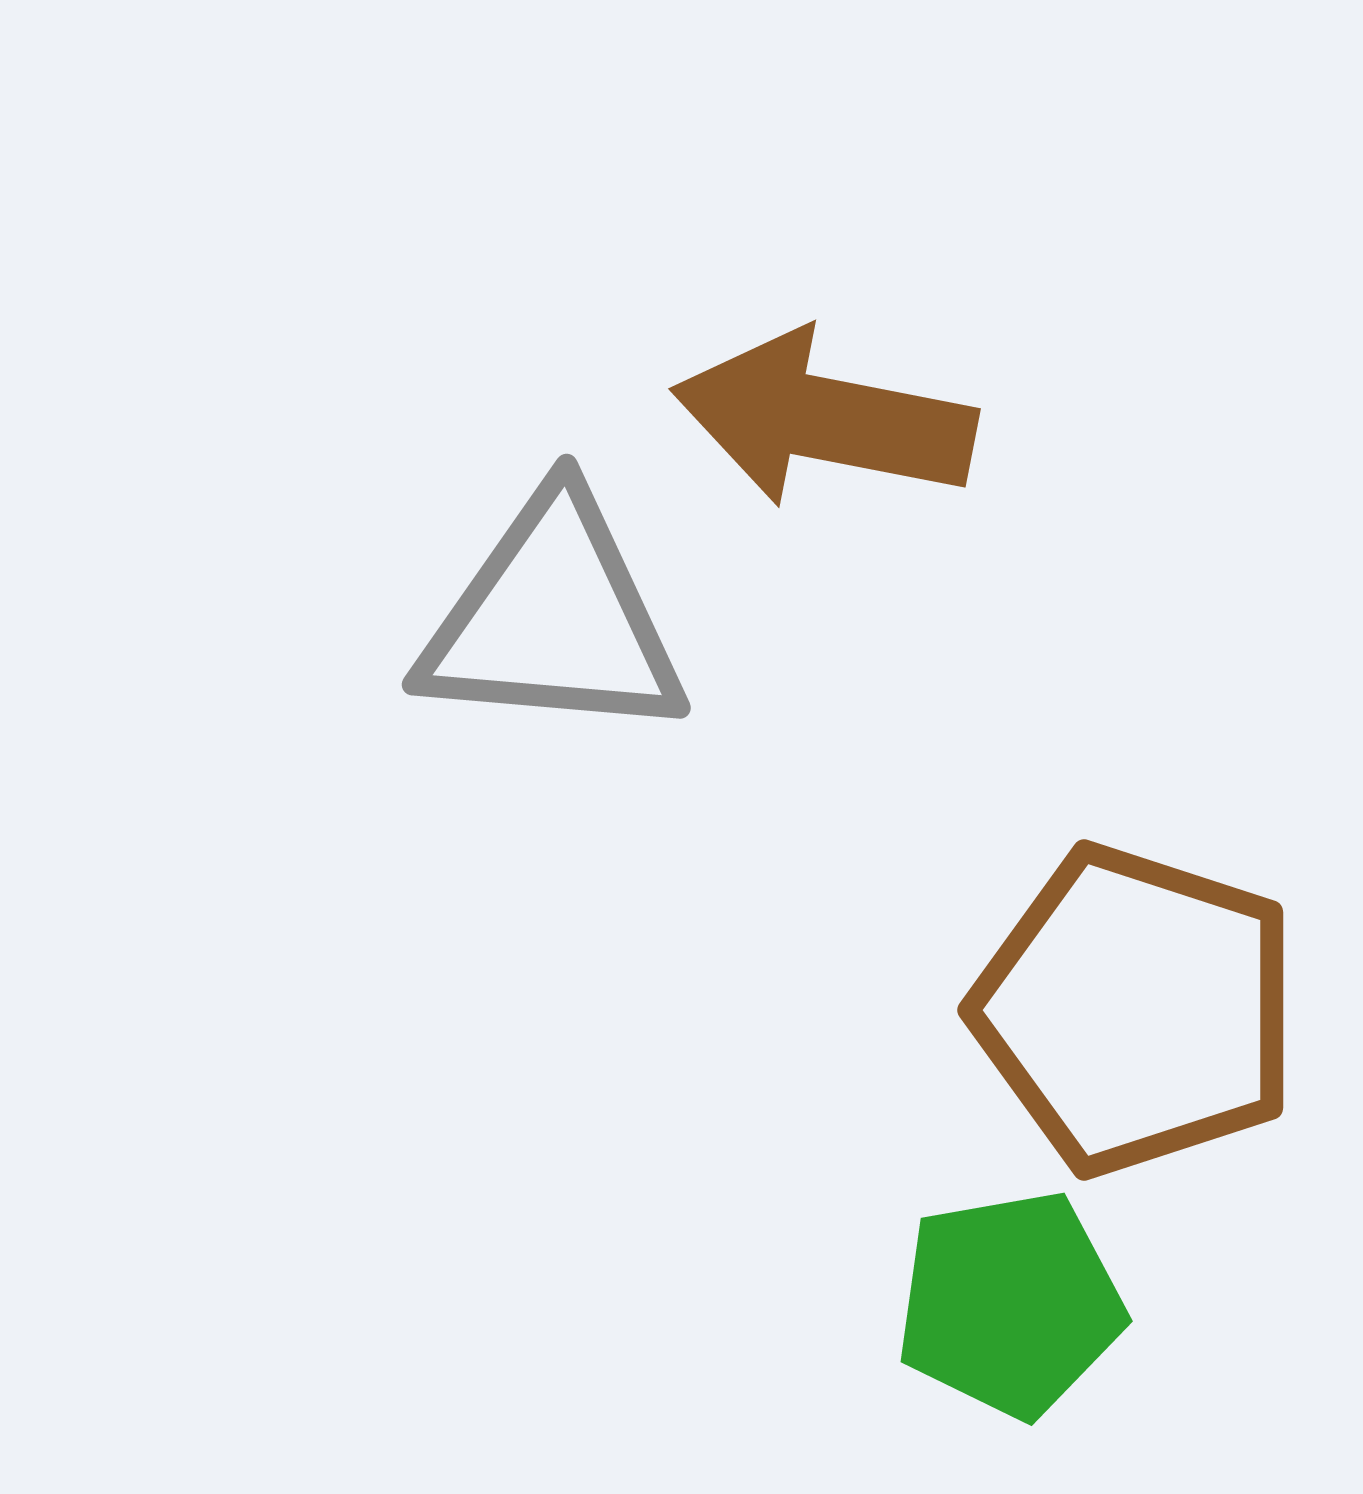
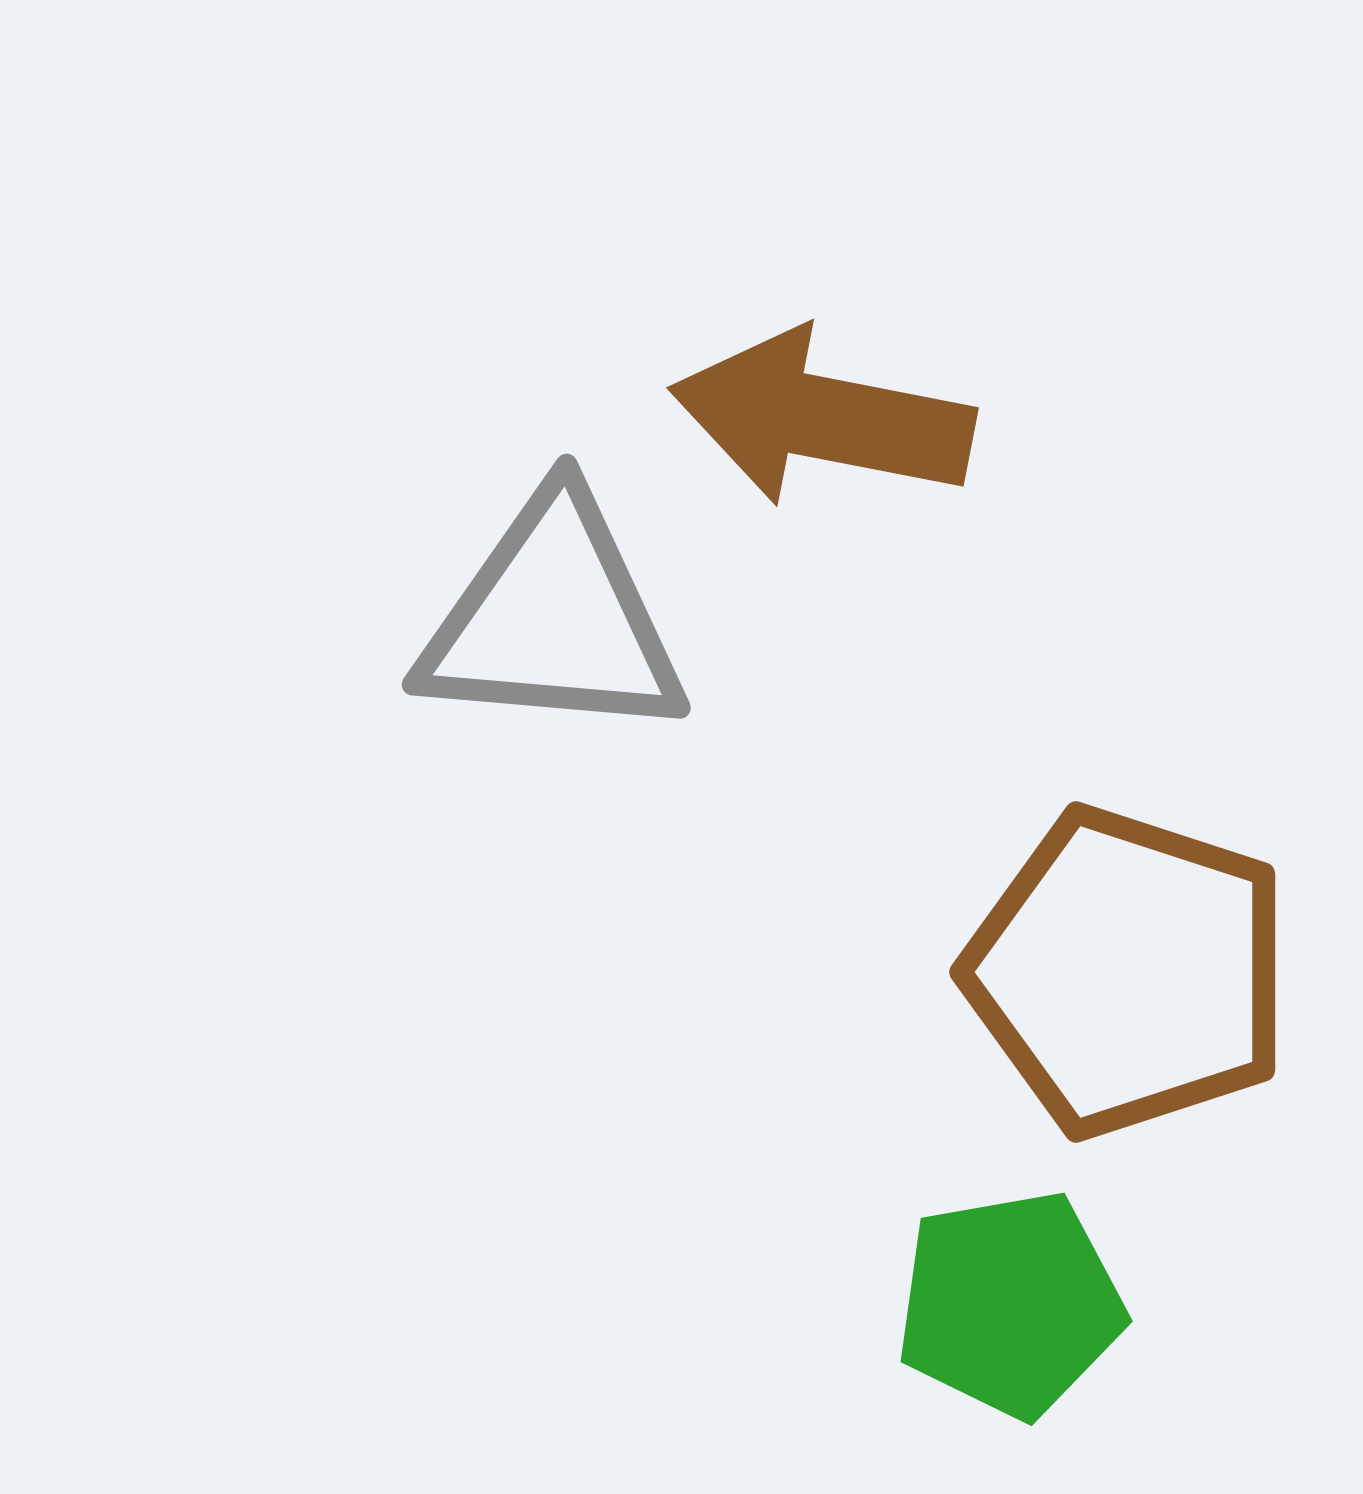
brown arrow: moved 2 px left, 1 px up
brown pentagon: moved 8 px left, 38 px up
